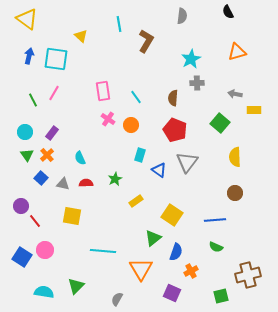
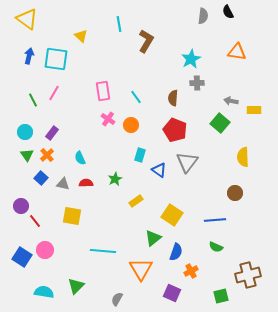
gray semicircle at (182, 16): moved 21 px right
orange triangle at (237, 52): rotated 24 degrees clockwise
gray arrow at (235, 94): moved 4 px left, 7 px down
yellow semicircle at (235, 157): moved 8 px right
